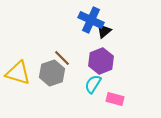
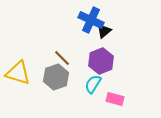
gray hexagon: moved 4 px right, 4 px down
